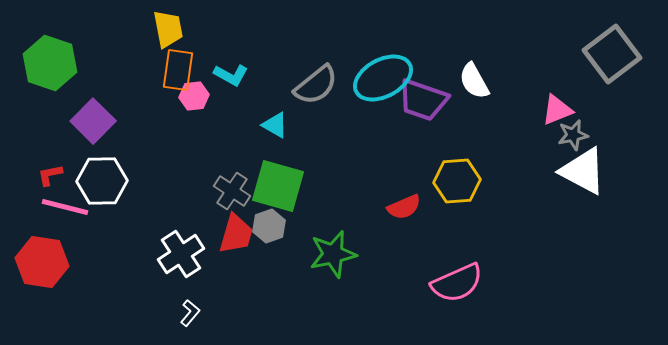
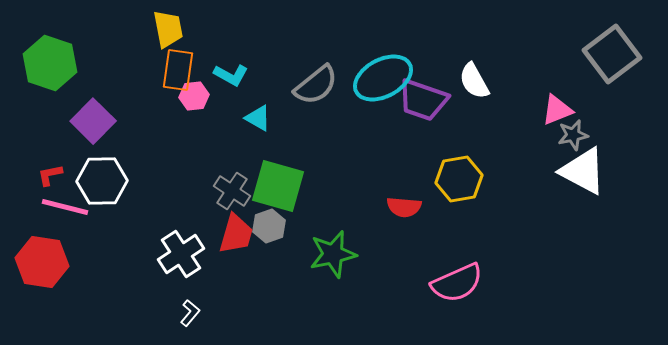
cyan triangle: moved 17 px left, 7 px up
yellow hexagon: moved 2 px right, 2 px up; rotated 6 degrees counterclockwise
red semicircle: rotated 28 degrees clockwise
